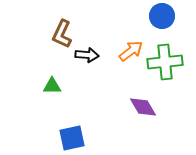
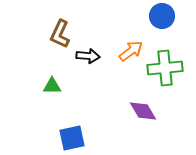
brown L-shape: moved 2 px left
black arrow: moved 1 px right, 1 px down
green cross: moved 6 px down
purple diamond: moved 4 px down
